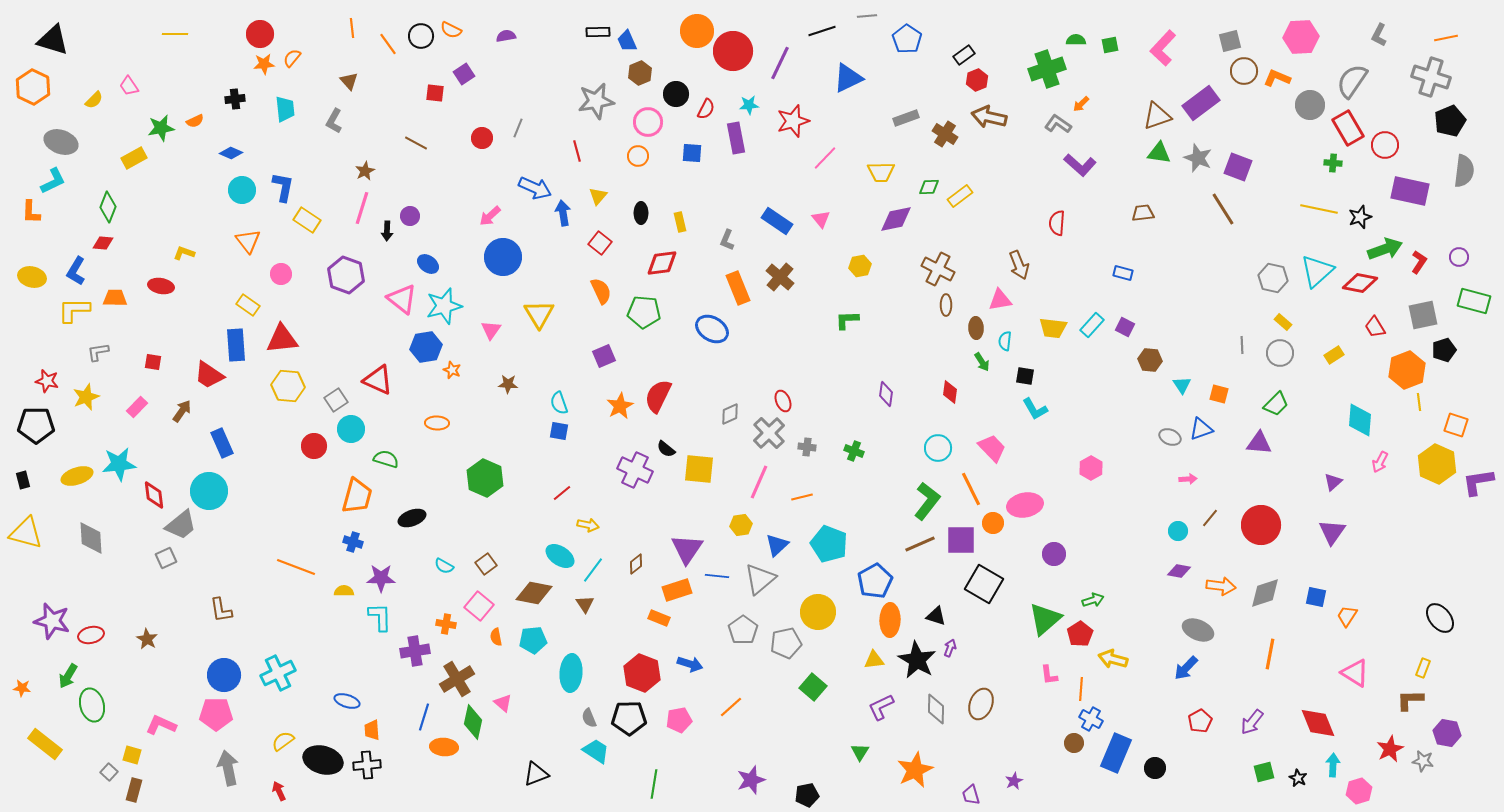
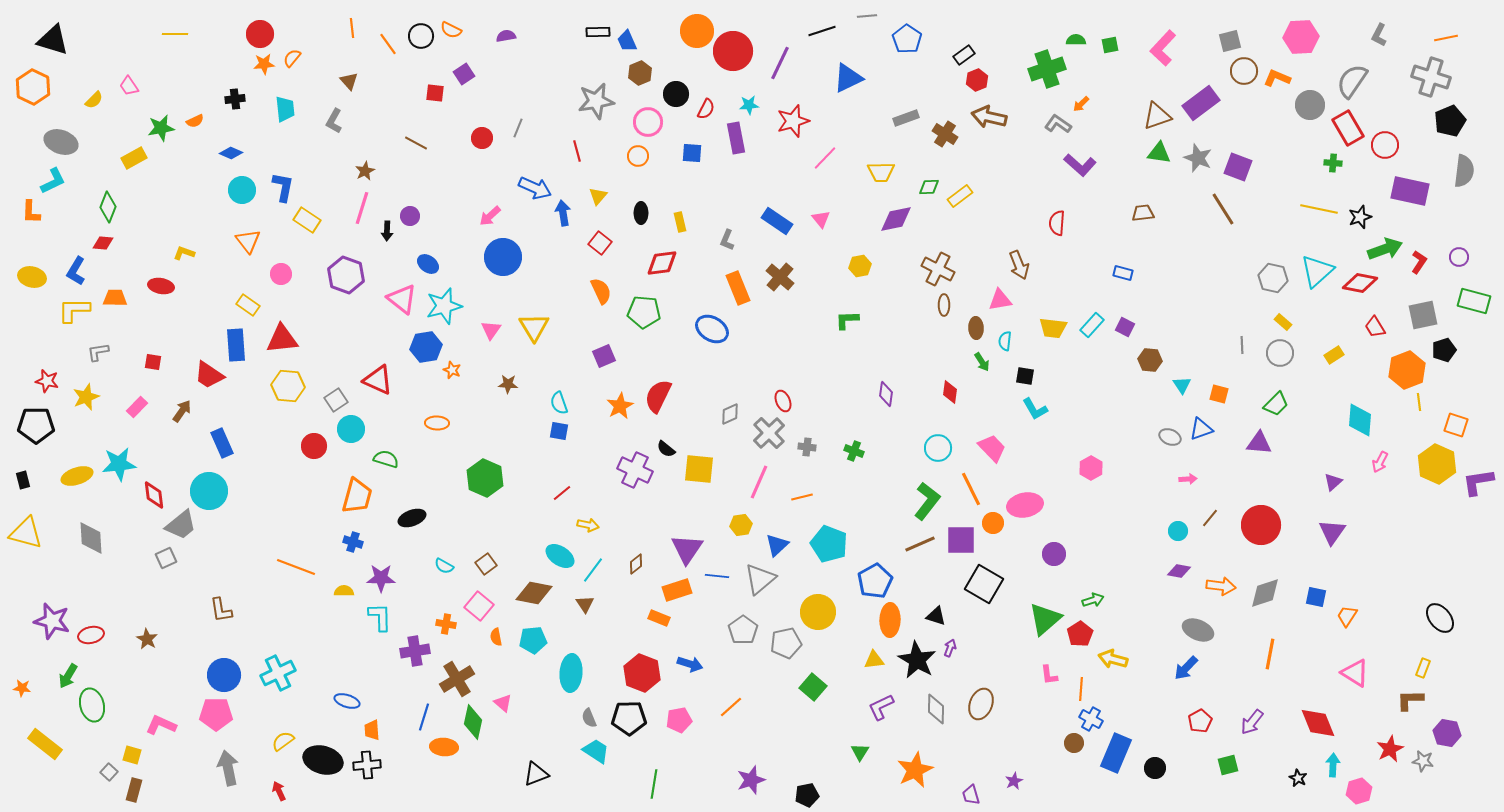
brown ellipse at (946, 305): moved 2 px left
yellow triangle at (539, 314): moved 5 px left, 13 px down
green square at (1264, 772): moved 36 px left, 7 px up
